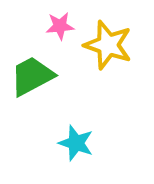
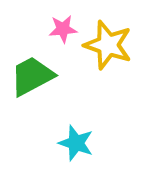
pink star: moved 3 px right, 3 px down
